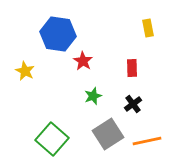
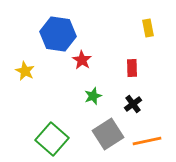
red star: moved 1 px left, 1 px up
